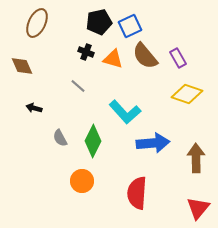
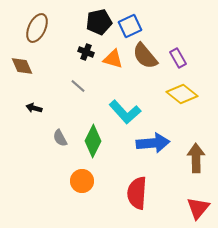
brown ellipse: moved 5 px down
yellow diamond: moved 5 px left; rotated 20 degrees clockwise
